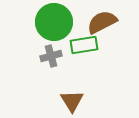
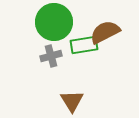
brown semicircle: moved 3 px right, 10 px down
